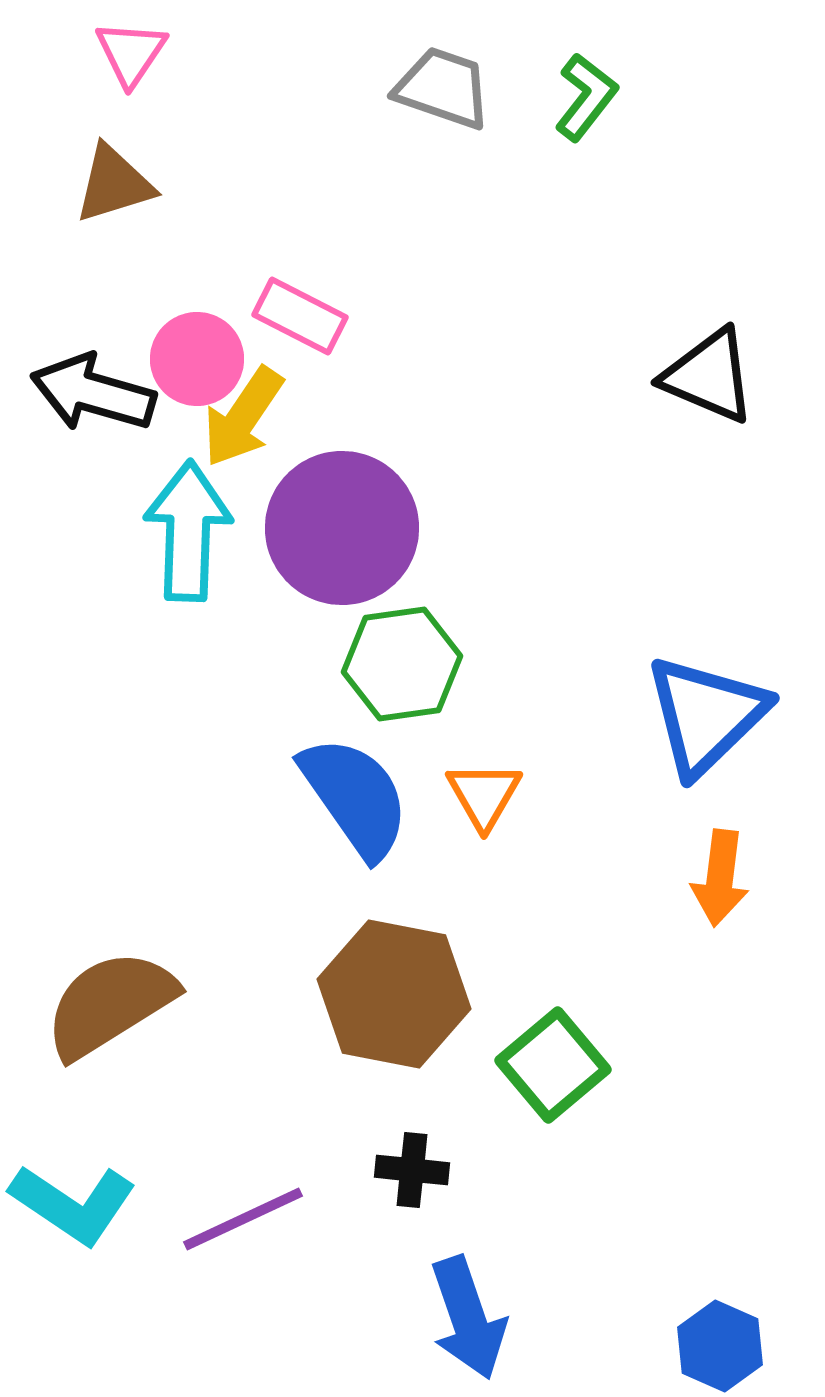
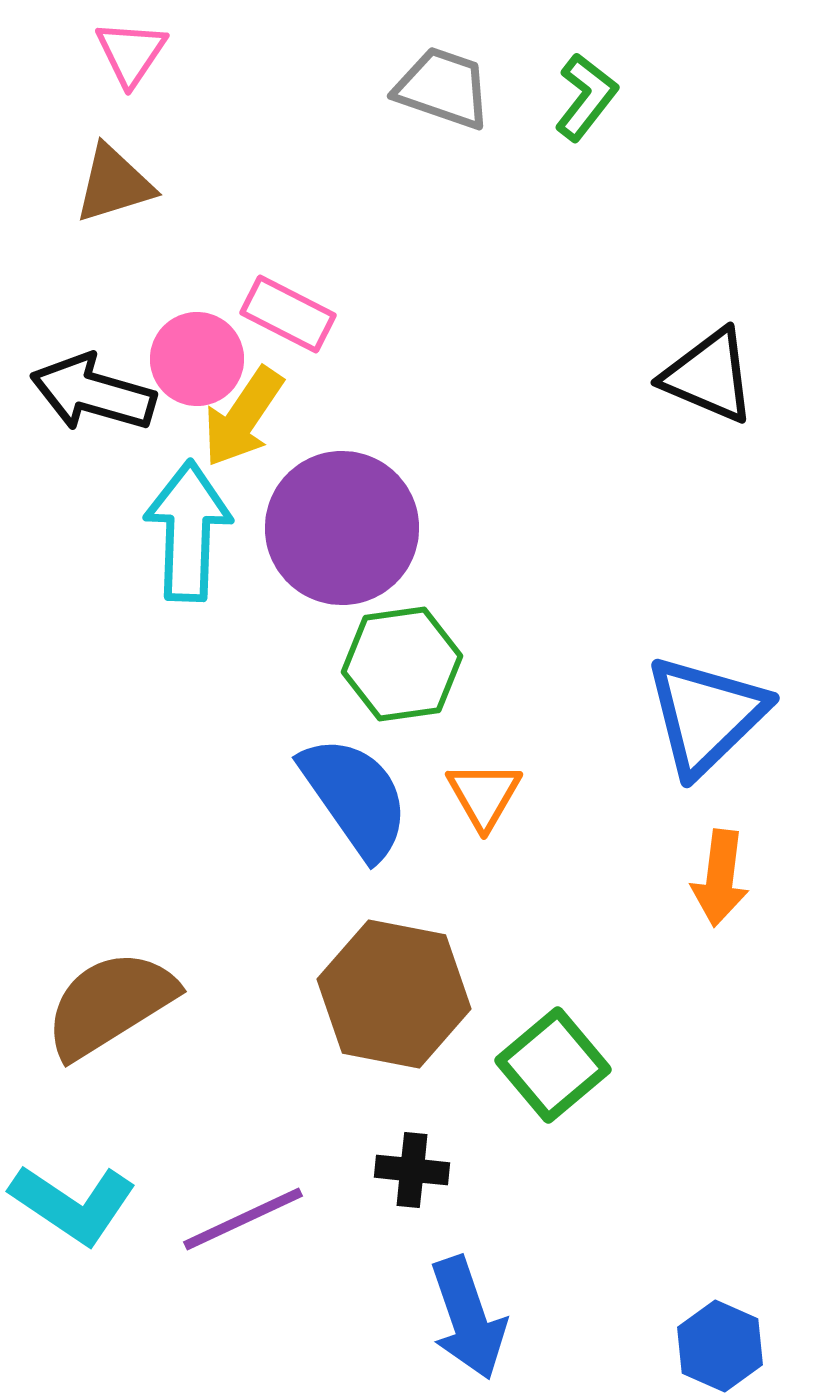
pink rectangle: moved 12 px left, 2 px up
